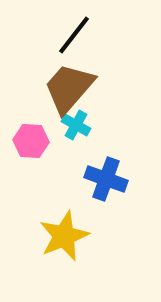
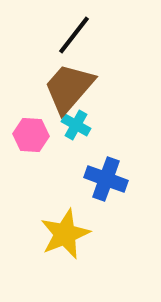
pink hexagon: moved 6 px up
yellow star: moved 1 px right, 2 px up
